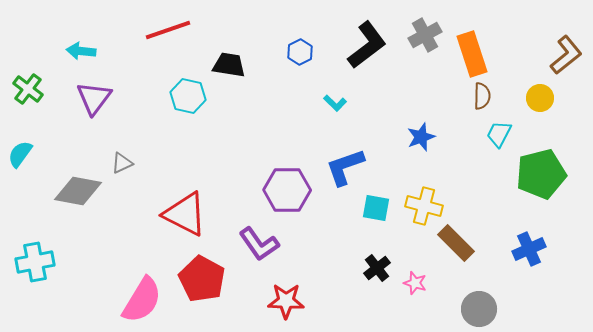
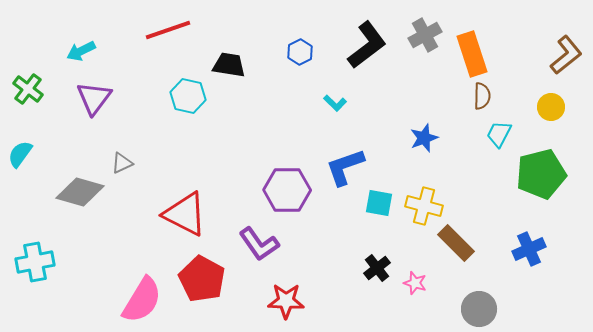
cyan arrow: rotated 32 degrees counterclockwise
yellow circle: moved 11 px right, 9 px down
blue star: moved 3 px right, 1 px down
gray diamond: moved 2 px right, 1 px down; rotated 6 degrees clockwise
cyan square: moved 3 px right, 5 px up
